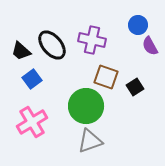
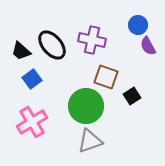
purple semicircle: moved 2 px left
black square: moved 3 px left, 9 px down
